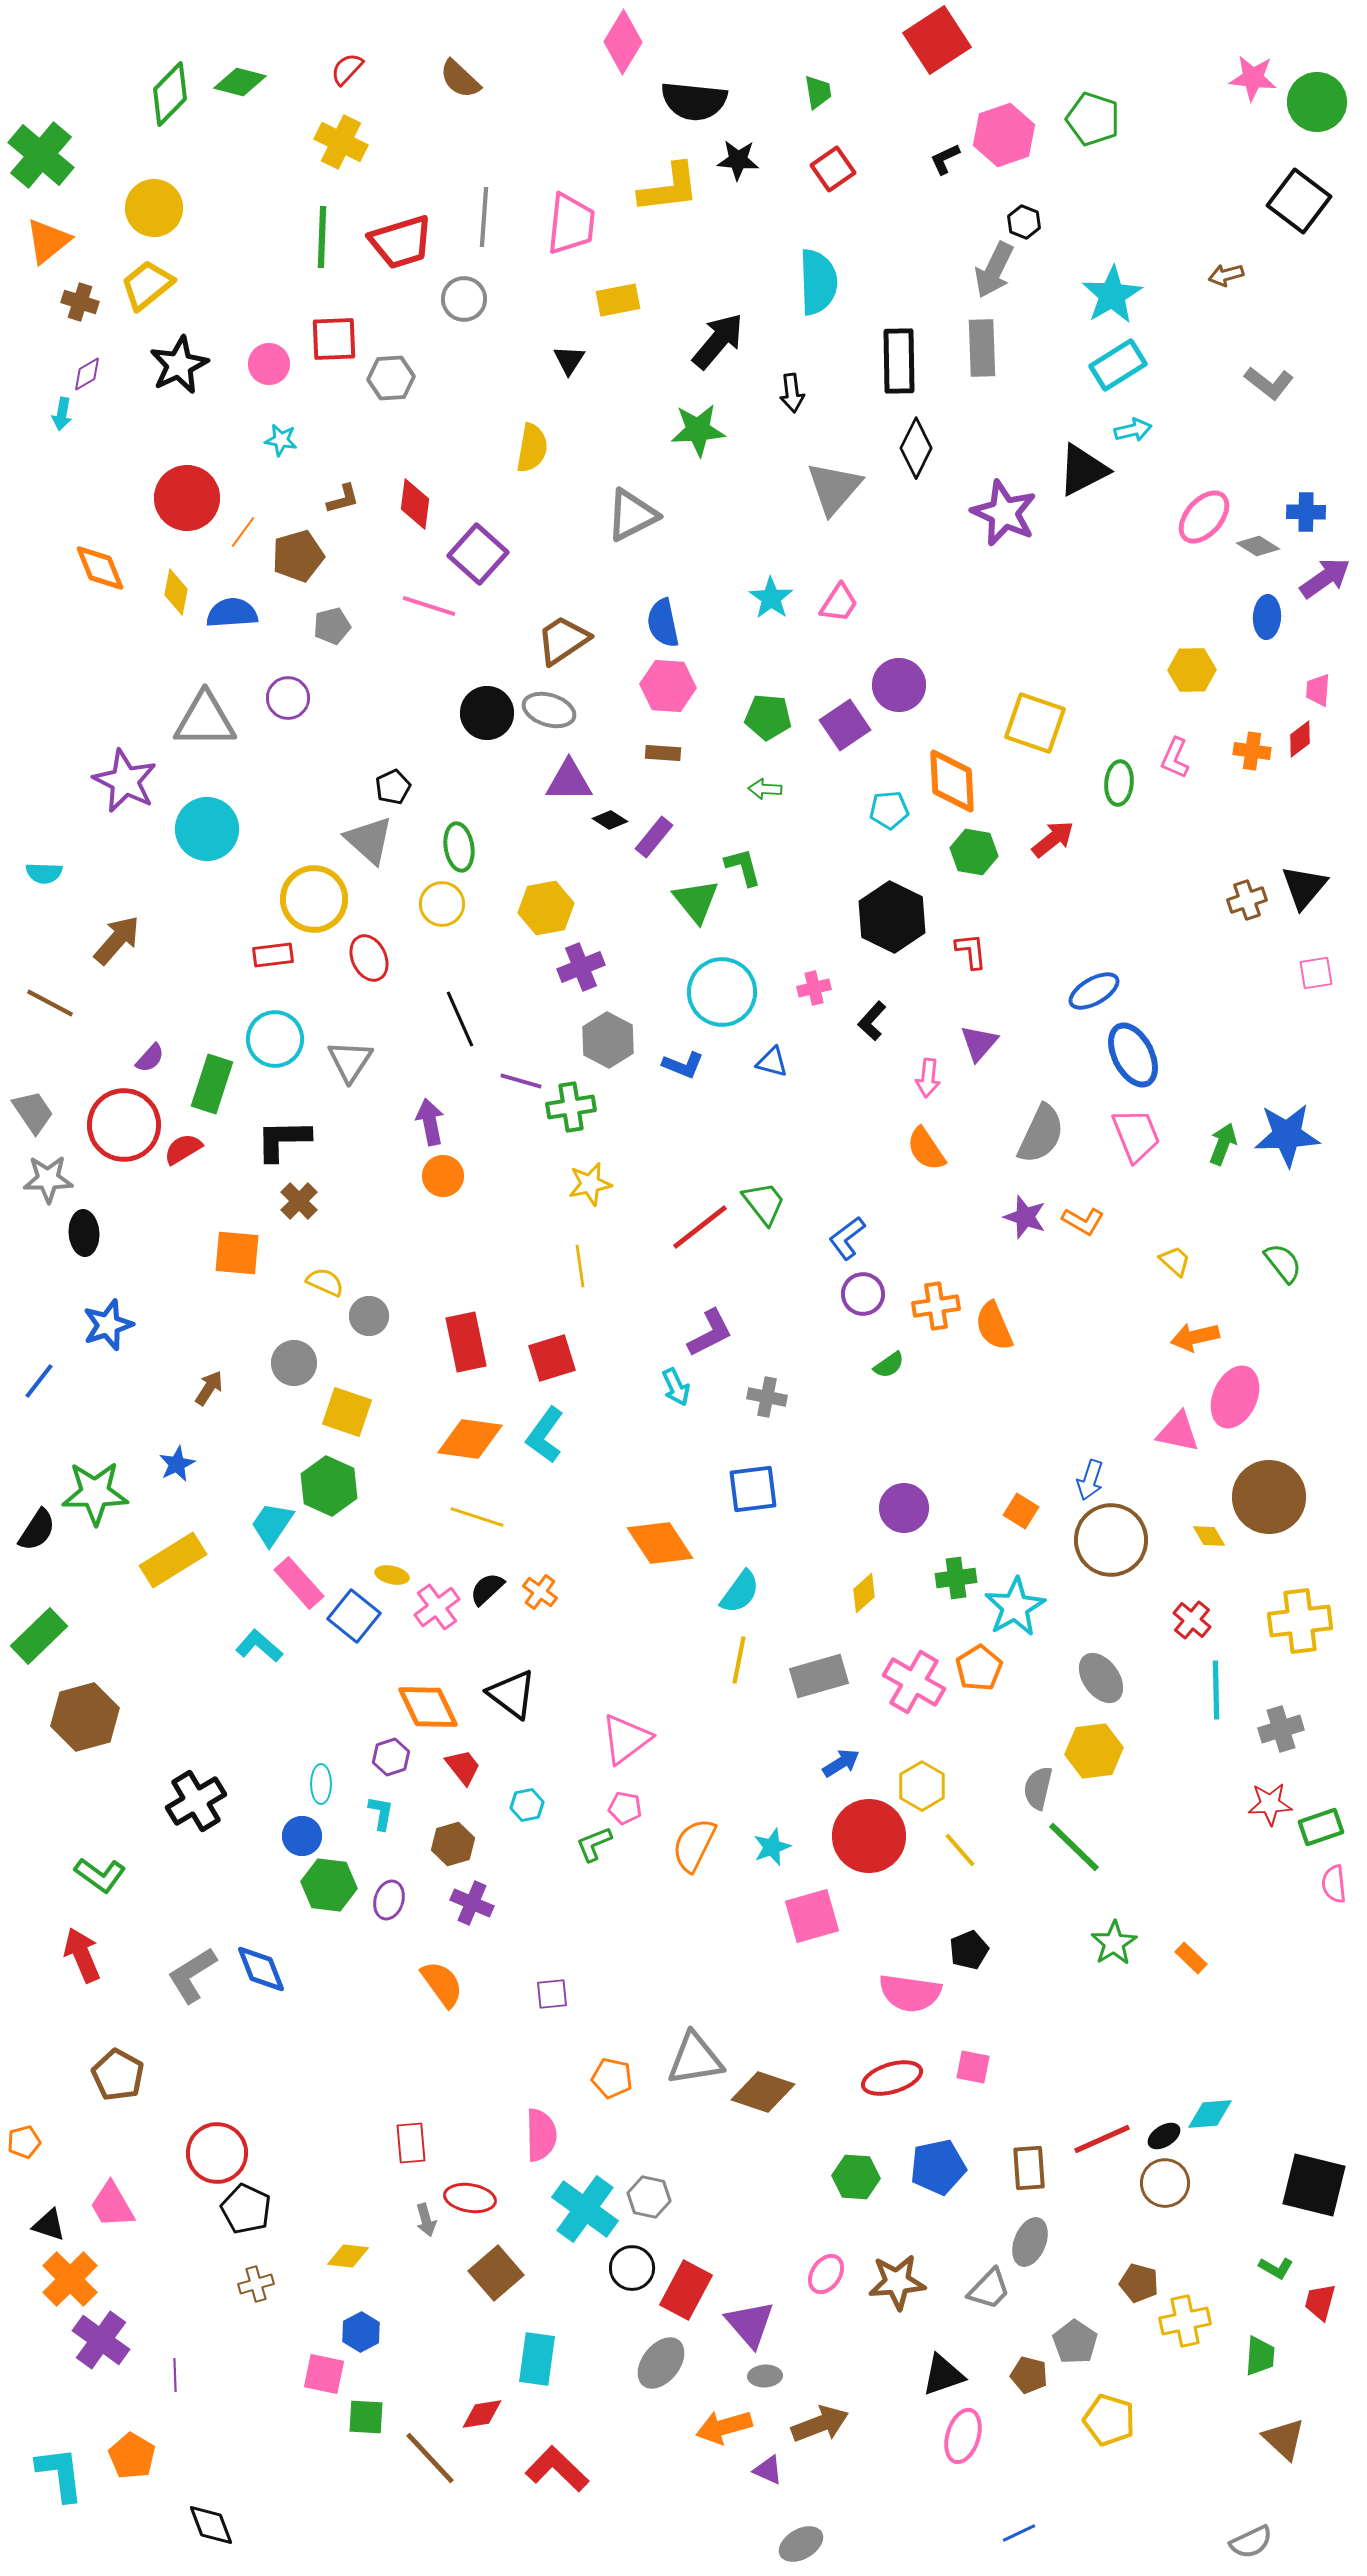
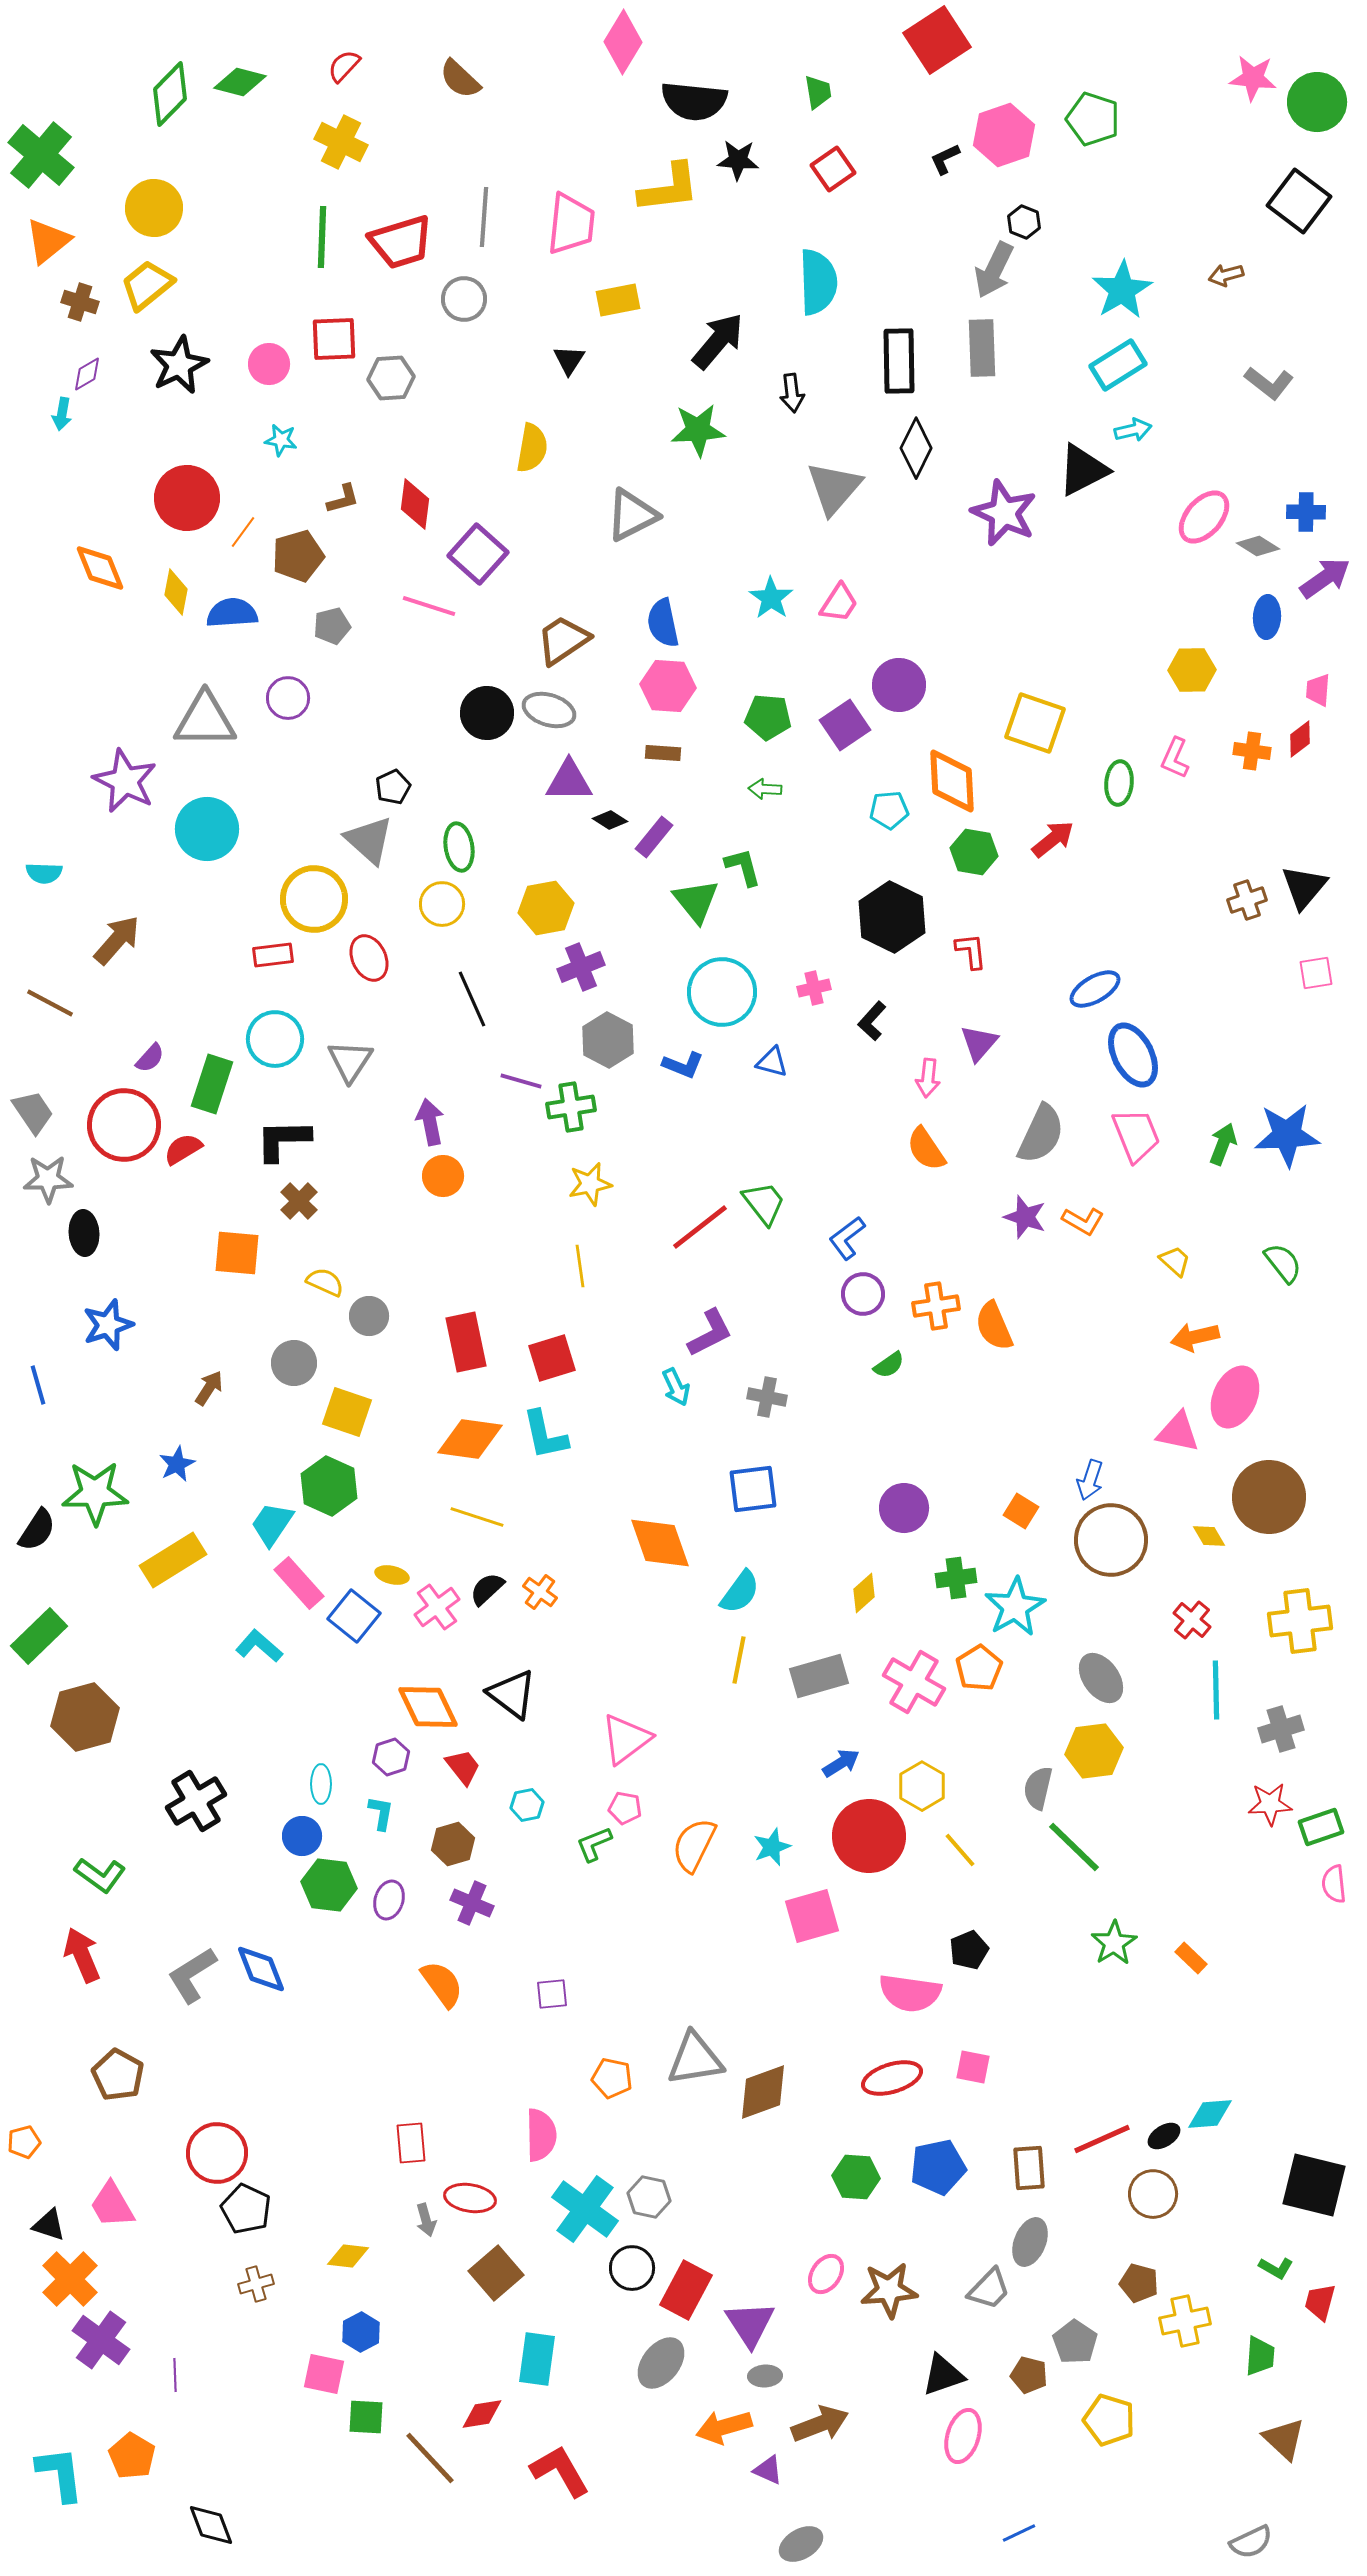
red semicircle at (347, 69): moved 3 px left, 3 px up
cyan star at (1112, 295): moved 10 px right, 5 px up
blue ellipse at (1094, 991): moved 1 px right, 2 px up
black line at (460, 1019): moved 12 px right, 20 px up
blue line at (39, 1381): moved 1 px left, 4 px down; rotated 54 degrees counterclockwise
cyan L-shape at (545, 1435): rotated 48 degrees counterclockwise
orange diamond at (660, 1543): rotated 14 degrees clockwise
brown diamond at (763, 2092): rotated 38 degrees counterclockwise
brown circle at (1165, 2183): moved 12 px left, 11 px down
brown star at (897, 2282): moved 8 px left, 8 px down
purple triangle at (750, 2324): rotated 8 degrees clockwise
red L-shape at (557, 2469): moved 3 px right, 2 px down; rotated 16 degrees clockwise
